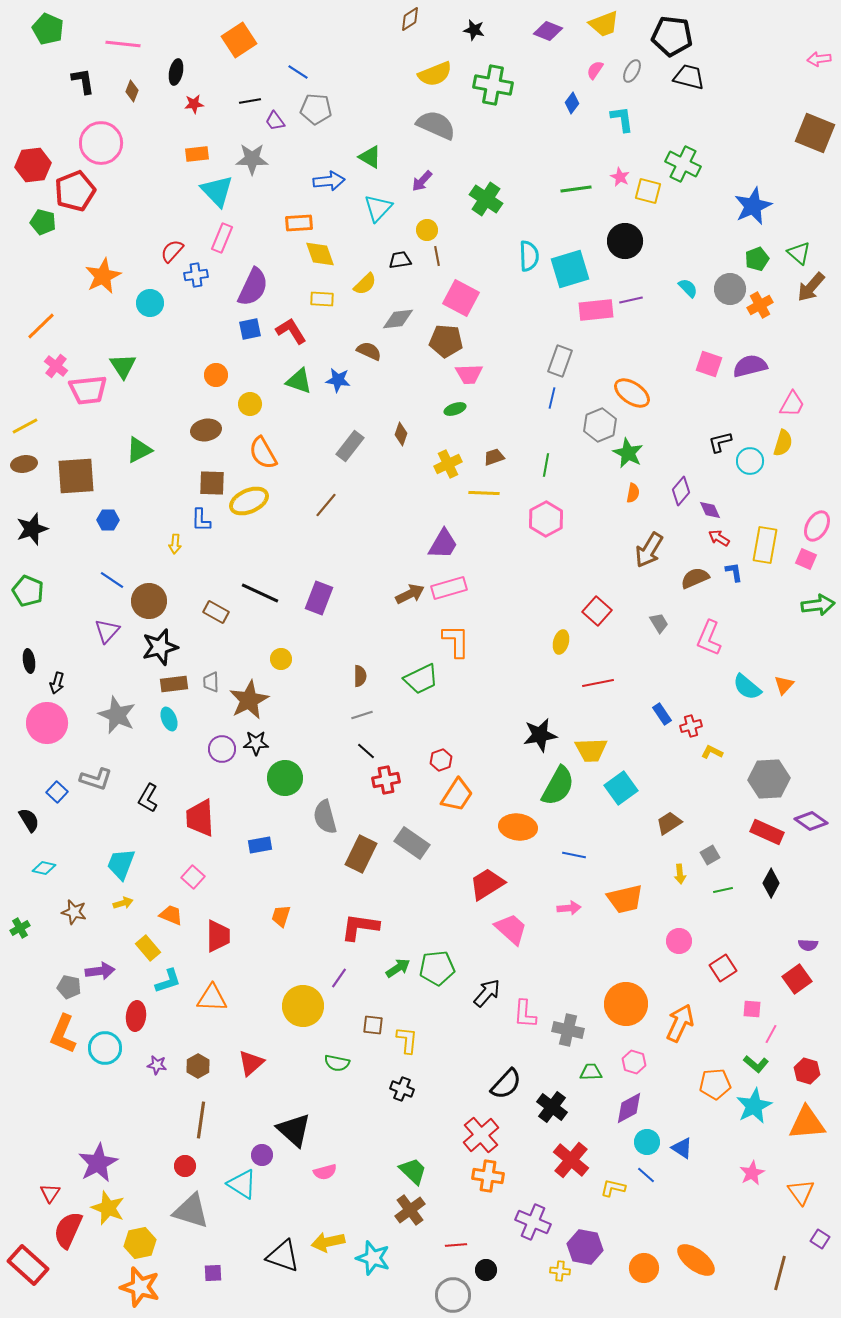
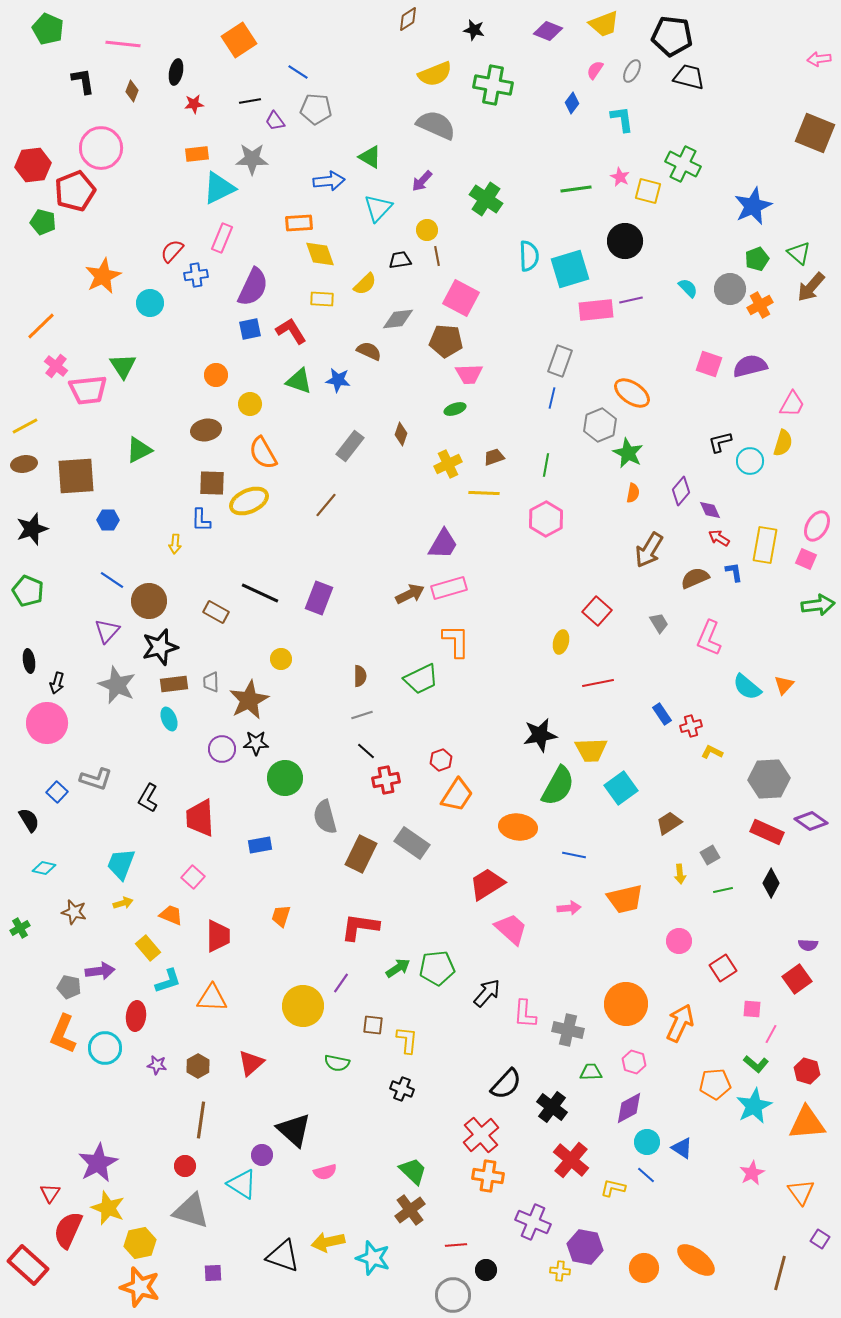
brown diamond at (410, 19): moved 2 px left
pink circle at (101, 143): moved 5 px down
cyan triangle at (217, 191): moved 2 px right, 3 px up; rotated 48 degrees clockwise
gray star at (117, 715): moved 30 px up
purple line at (339, 978): moved 2 px right, 5 px down
